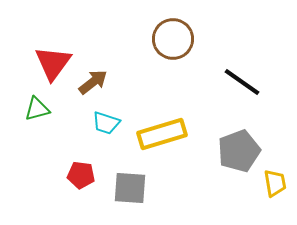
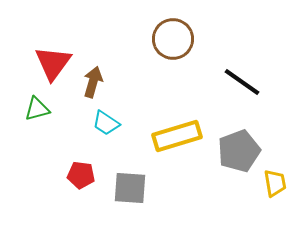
brown arrow: rotated 36 degrees counterclockwise
cyan trapezoid: rotated 16 degrees clockwise
yellow rectangle: moved 15 px right, 2 px down
